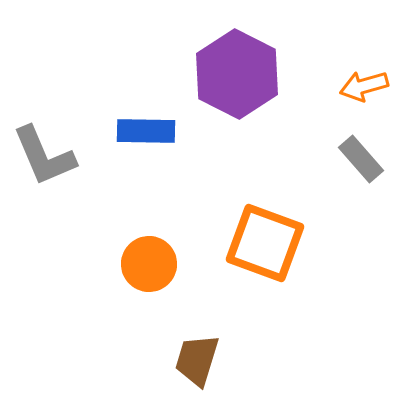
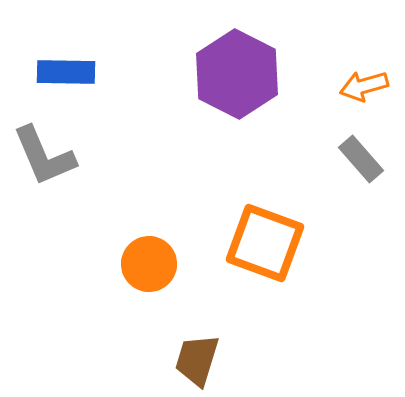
blue rectangle: moved 80 px left, 59 px up
